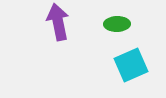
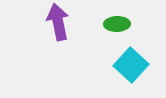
cyan square: rotated 24 degrees counterclockwise
